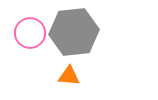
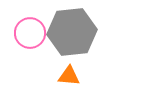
gray hexagon: moved 2 px left
